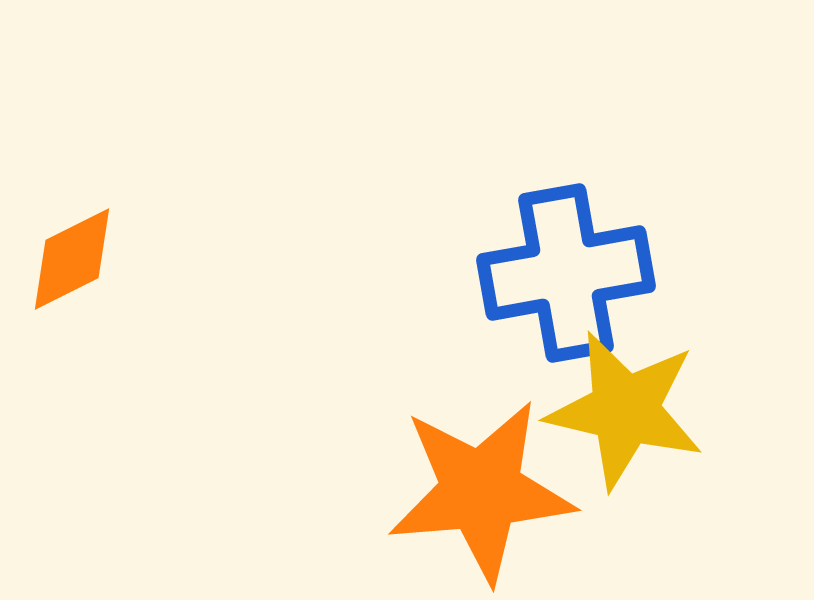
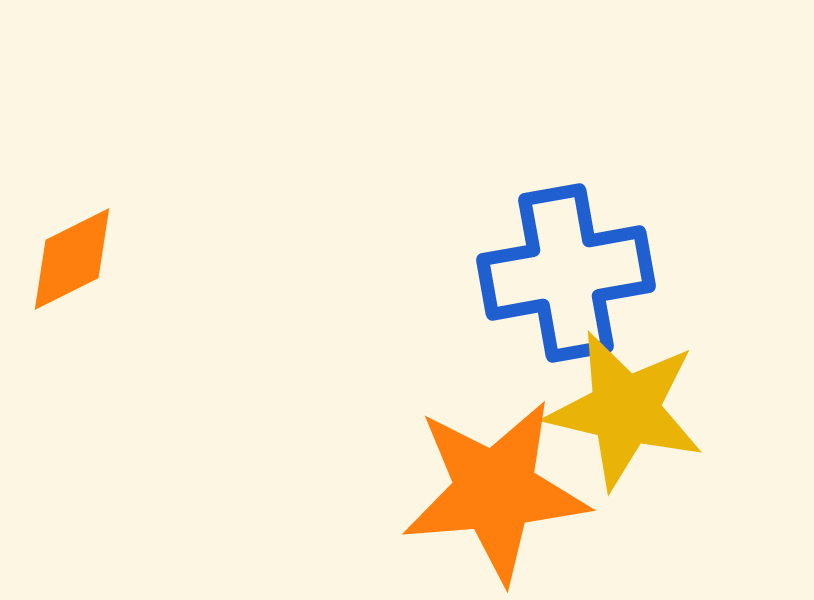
orange star: moved 14 px right
